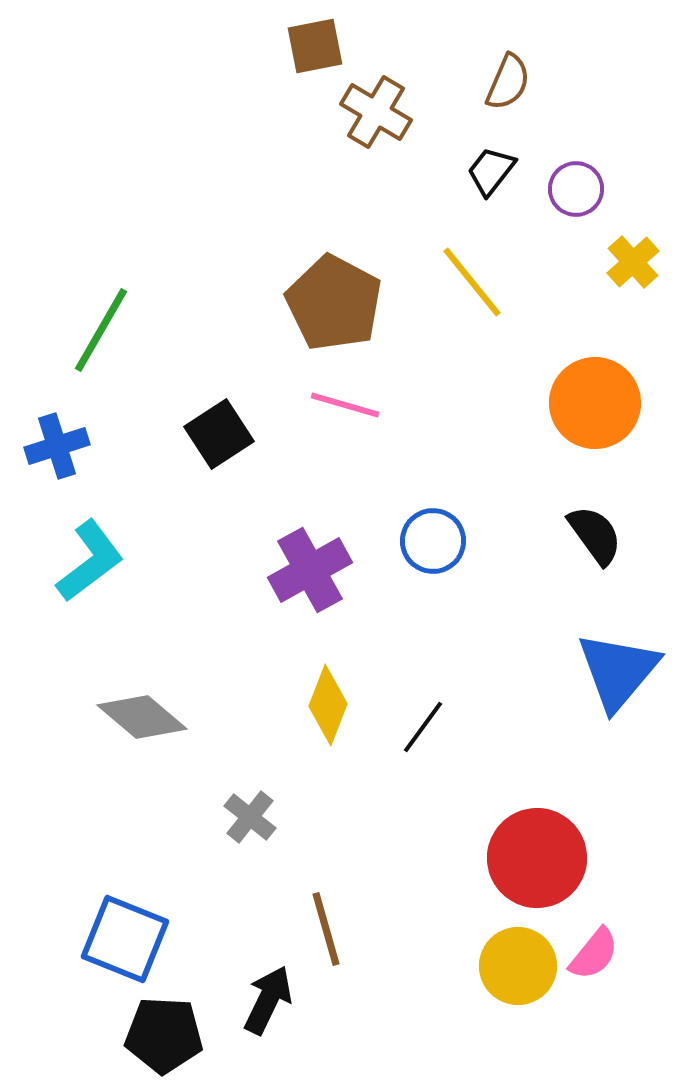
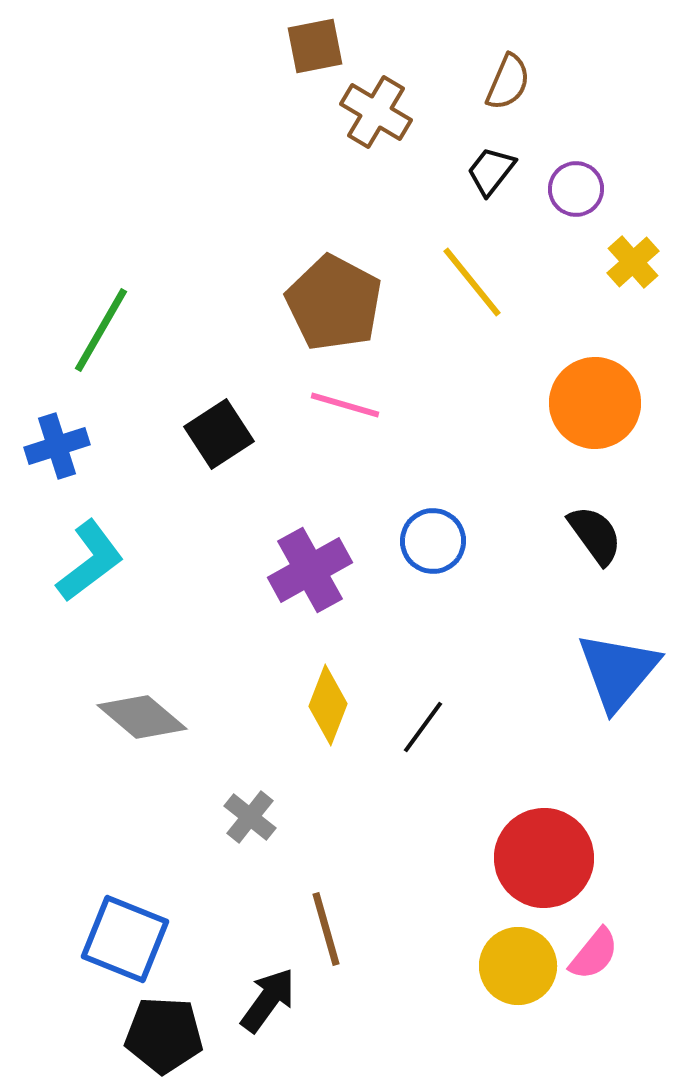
red circle: moved 7 px right
black arrow: rotated 10 degrees clockwise
